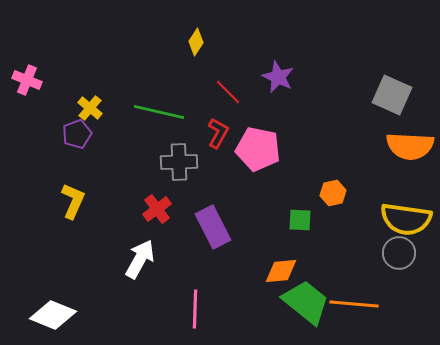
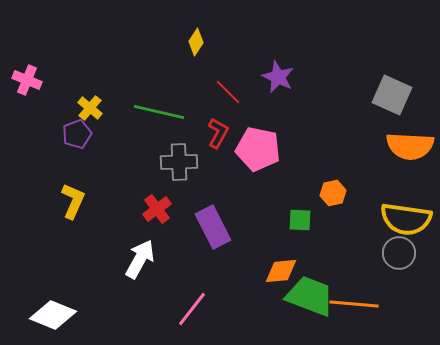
green trapezoid: moved 4 px right, 6 px up; rotated 18 degrees counterclockwise
pink line: moved 3 px left; rotated 36 degrees clockwise
